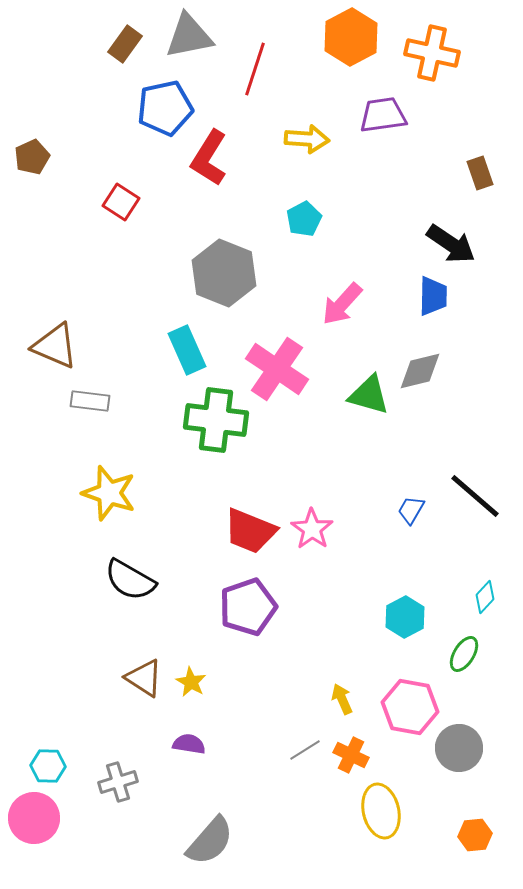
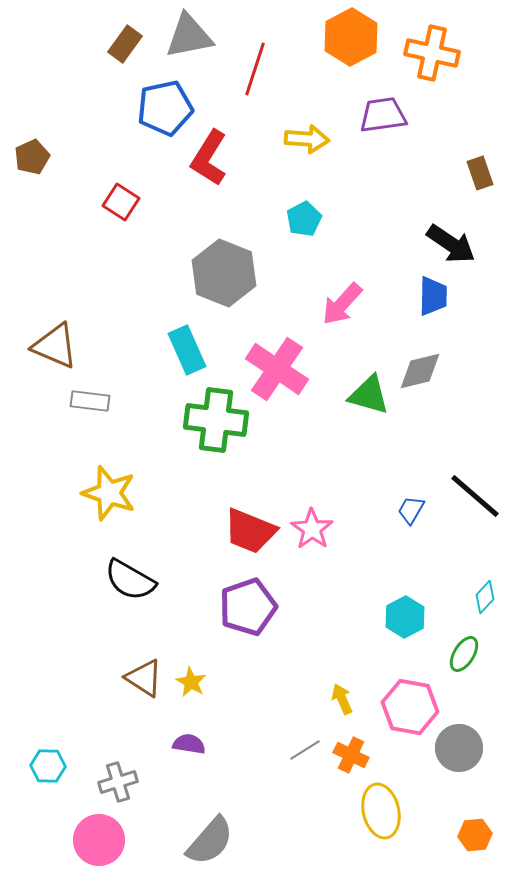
pink circle at (34, 818): moved 65 px right, 22 px down
